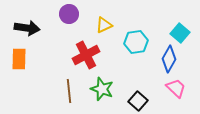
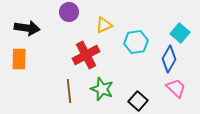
purple circle: moved 2 px up
